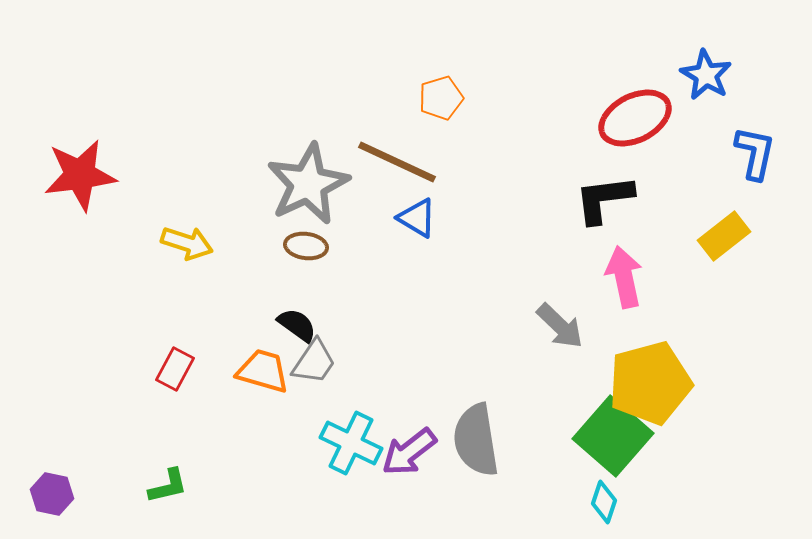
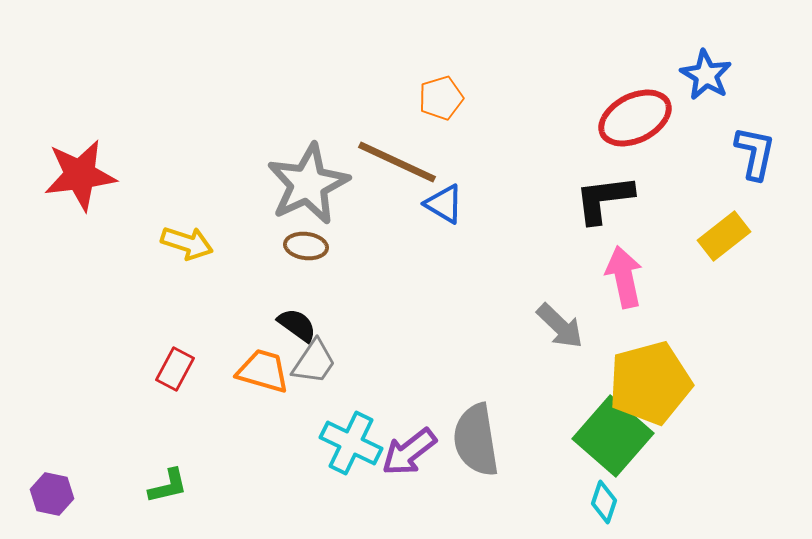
blue triangle: moved 27 px right, 14 px up
